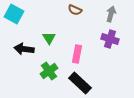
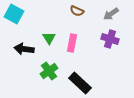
brown semicircle: moved 2 px right, 1 px down
gray arrow: rotated 140 degrees counterclockwise
pink rectangle: moved 5 px left, 11 px up
